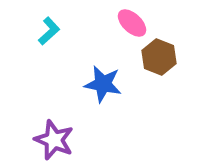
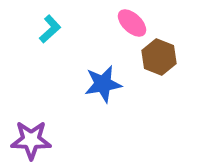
cyan L-shape: moved 1 px right, 2 px up
blue star: rotated 21 degrees counterclockwise
purple star: moved 23 px left; rotated 21 degrees counterclockwise
